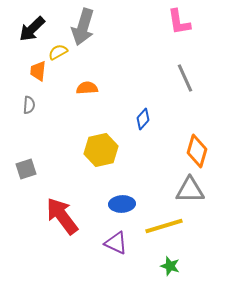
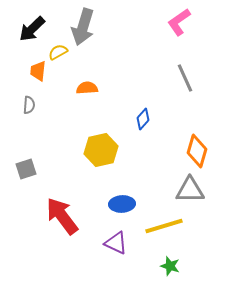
pink L-shape: rotated 64 degrees clockwise
